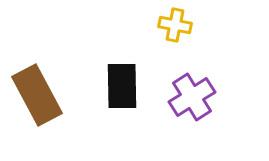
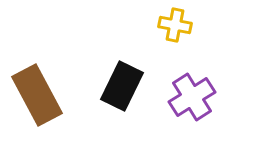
black rectangle: rotated 27 degrees clockwise
